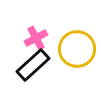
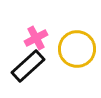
black rectangle: moved 5 px left, 1 px down
